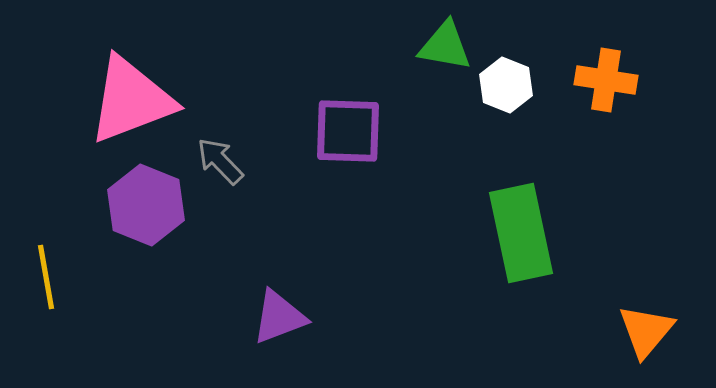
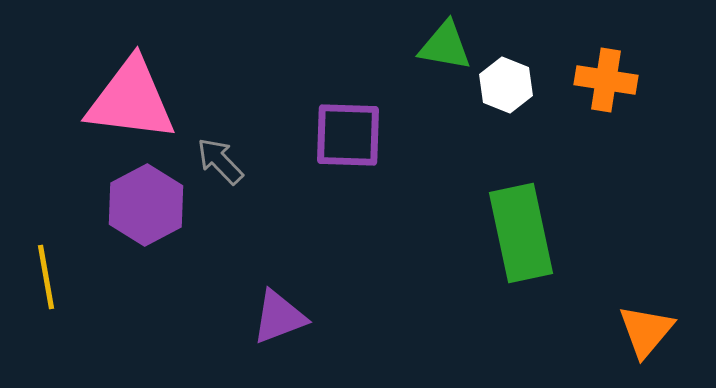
pink triangle: rotated 28 degrees clockwise
purple square: moved 4 px down
purple hexagon: rotated 10 degrees clockwise
